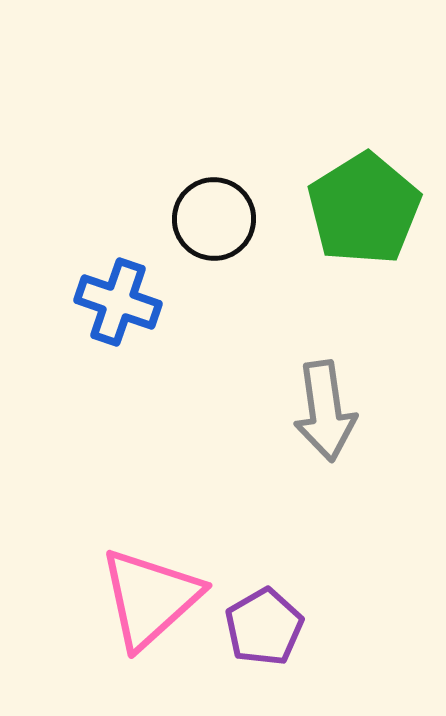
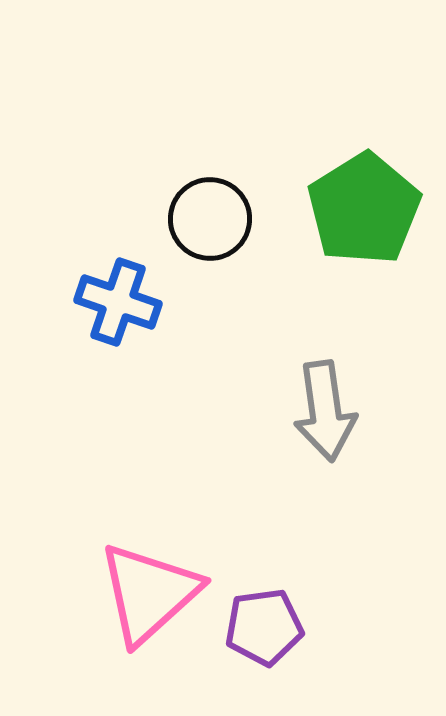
black circle: moved 4 px left
pink triangle: moved 1 px left, 5 px up
purple pentagon: rotated 22 degrees clockwise
